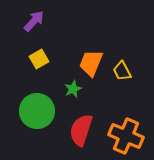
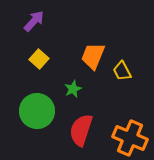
yellow square: rotated 18 degrees counterclockwise
orange trapezoid: moved 2 px right, 7 px up
orange cross: moved 4 px right, 2 px down
